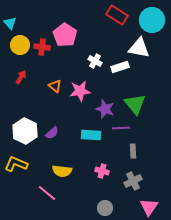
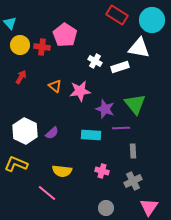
gray circle: moved 1 px right
